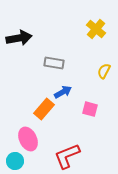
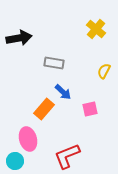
blue arrow: rotated 72 degrees clockwise
pink square: rotated 28 degrees counterclockwise
pink ellipse: rotated 10 degrees clockwise
